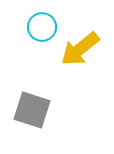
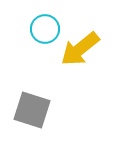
cyan circle: moved 3 px right, 2 px down
